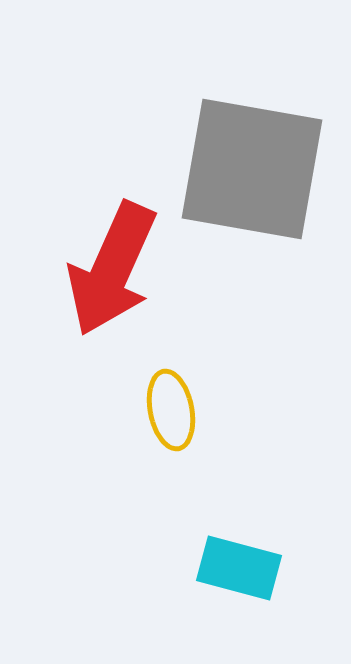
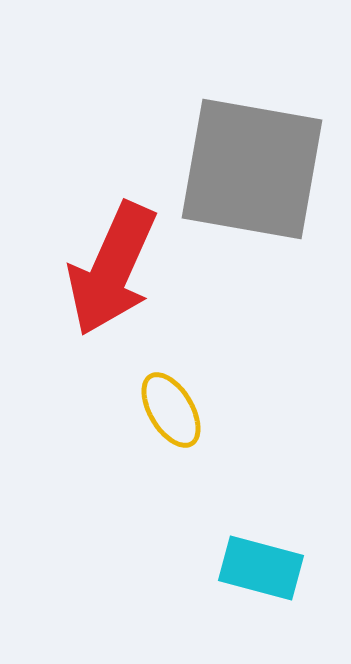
yellow ellipse: rotated 20 degrees counterclockwise
cyan rectangle: moved 22 px right
